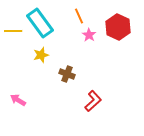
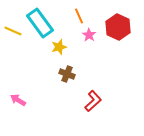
yellow line: rotated 24 degrees clockwise
yellow star: moved 18 px right, 8 px up
